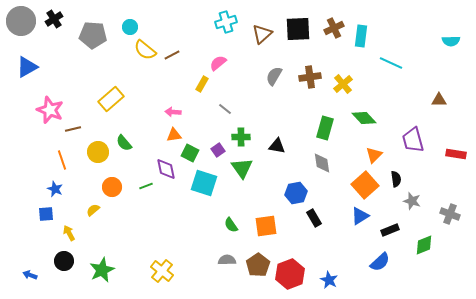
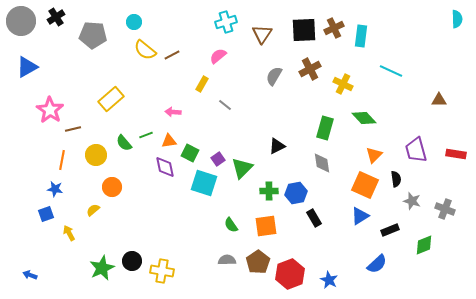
black cross at (54, 19): moved 2 px right, 2 px up
cyan circle at (130, 27): moved 4 px right, 5 px up
black square at (298, 29): moved 6 px right, 1 px down
brown triangle at (262, 34): rotated 15 degrees counterclockwise
cyan semicircle at (451, 41): moved 6 px right, 22 px up; rotated 90 degrees counterclockwise
pink semicircle at (218, 63): moved 7 px up
cyan line at (391, 63): moved 8 px down
brown cross at (310, 77): moved 8 px up; rotated 20 degrees counterclockwise
yellow cross at (343, 84): rotated 24 degrees counterclockwise
gray line at (225, 109): moved 4 px up
pink star at (50, 110): rotated 12 degrees clockwise
orange triangle at (174, 135): moved 5 px left, 6 px down
green cross at (241, 137): moved 28 px right, 54 px down
purple trapezoid at (413, 140): moved 3 px right, 10 px down
black triangle at (277, 146): rotated 36 degrees counterclockwise
purple square at (218, 150): moved 9 px down
yellow circle at (98, 152): moved 2 px left, 3 px down
orange line at (62, 160): rotated 30 degrees clockwise
green triangle at (242, 168): rotated 20 degrees clockwise
purple diamond at (166, 169): moved 1 px left, 2 px up
orange square at (365, 185): rotated 24 degrees counterclockwise
green line at (146, 186): moved 51 px up
blue star at (55, 189): rotated 14 degrees counterclockwise
blue square at (46, 214): rotated 14 degrees counterclockwise
gray cross at (450, 214): moved 5 px left, 5 px up
black circle at (64, 261): moved 68 px right
blue semicircle at (380, 262): moved 3 px left, 2 px down
brown pentagon at (258, 265): moved 3 px up
green star at (102, 270): moved 2 px up
yellow cross at (162, 271): rotated 30 degrees counterclockwise
